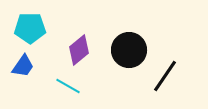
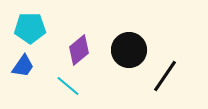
cyan line: rotated 10 degrees clockwise
